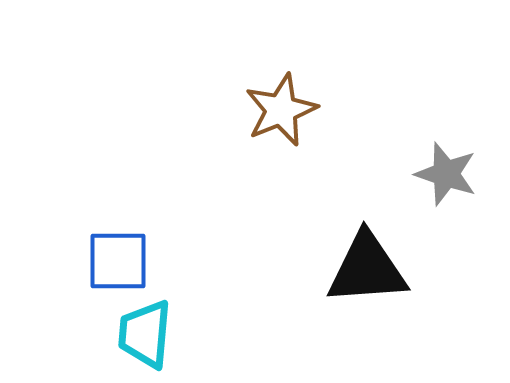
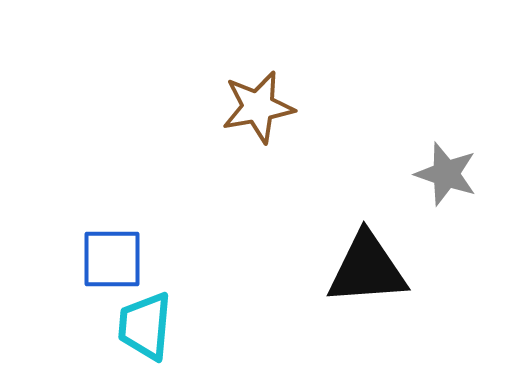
brown star: moved 23 px left, 3 px up; rotated 12 degrees clockwise
blue square: moved 6 px left, 2 px up
cyan trapezoid: moved 8 px up
